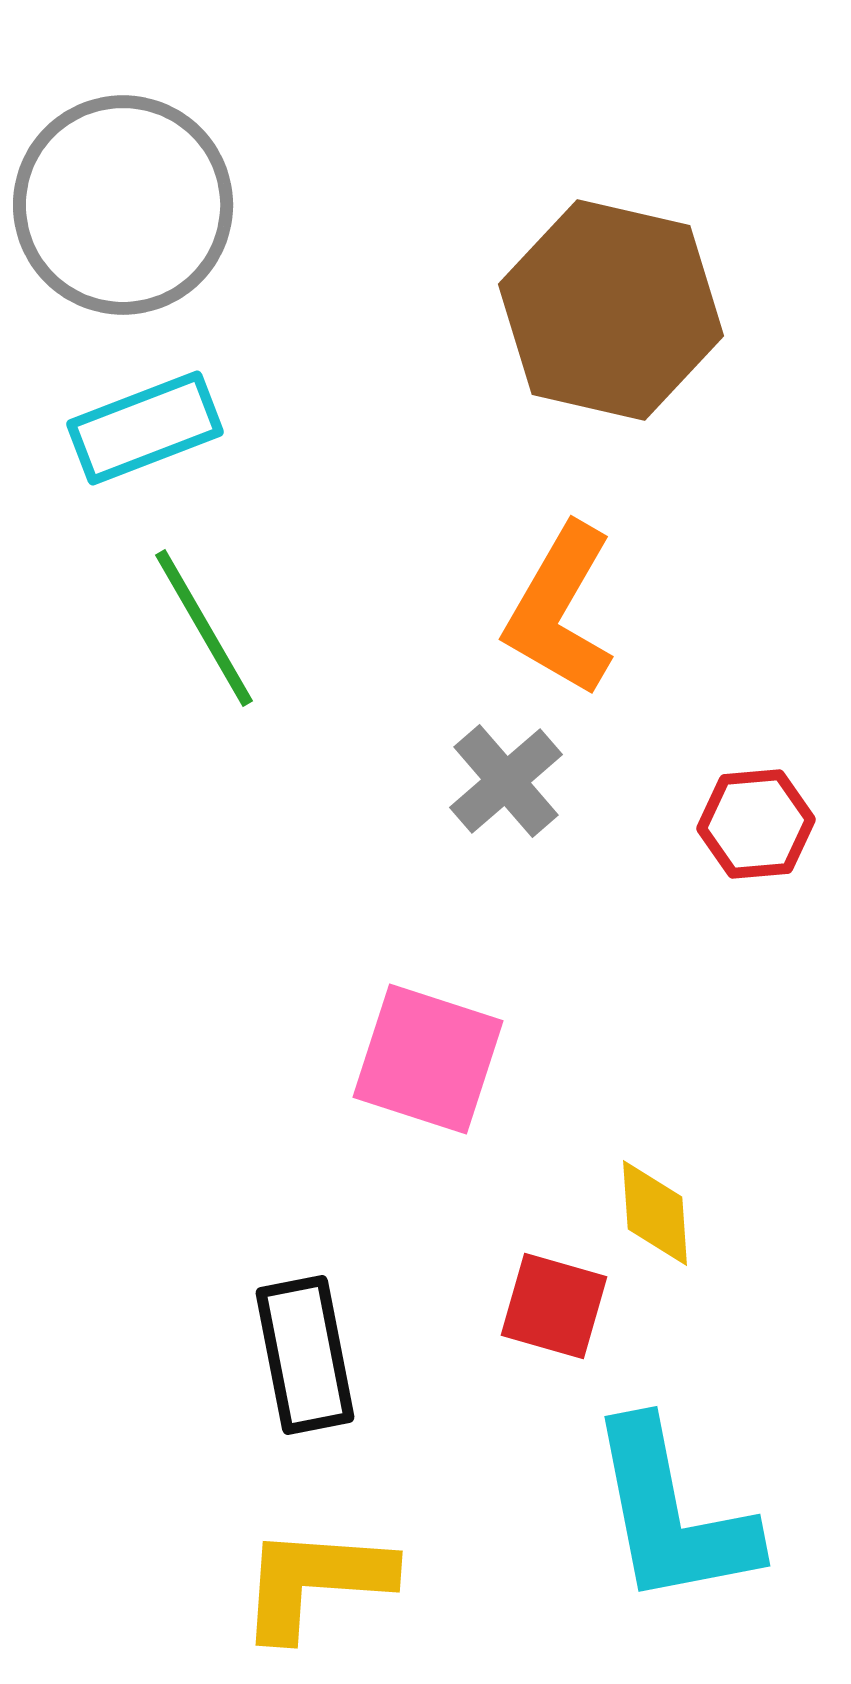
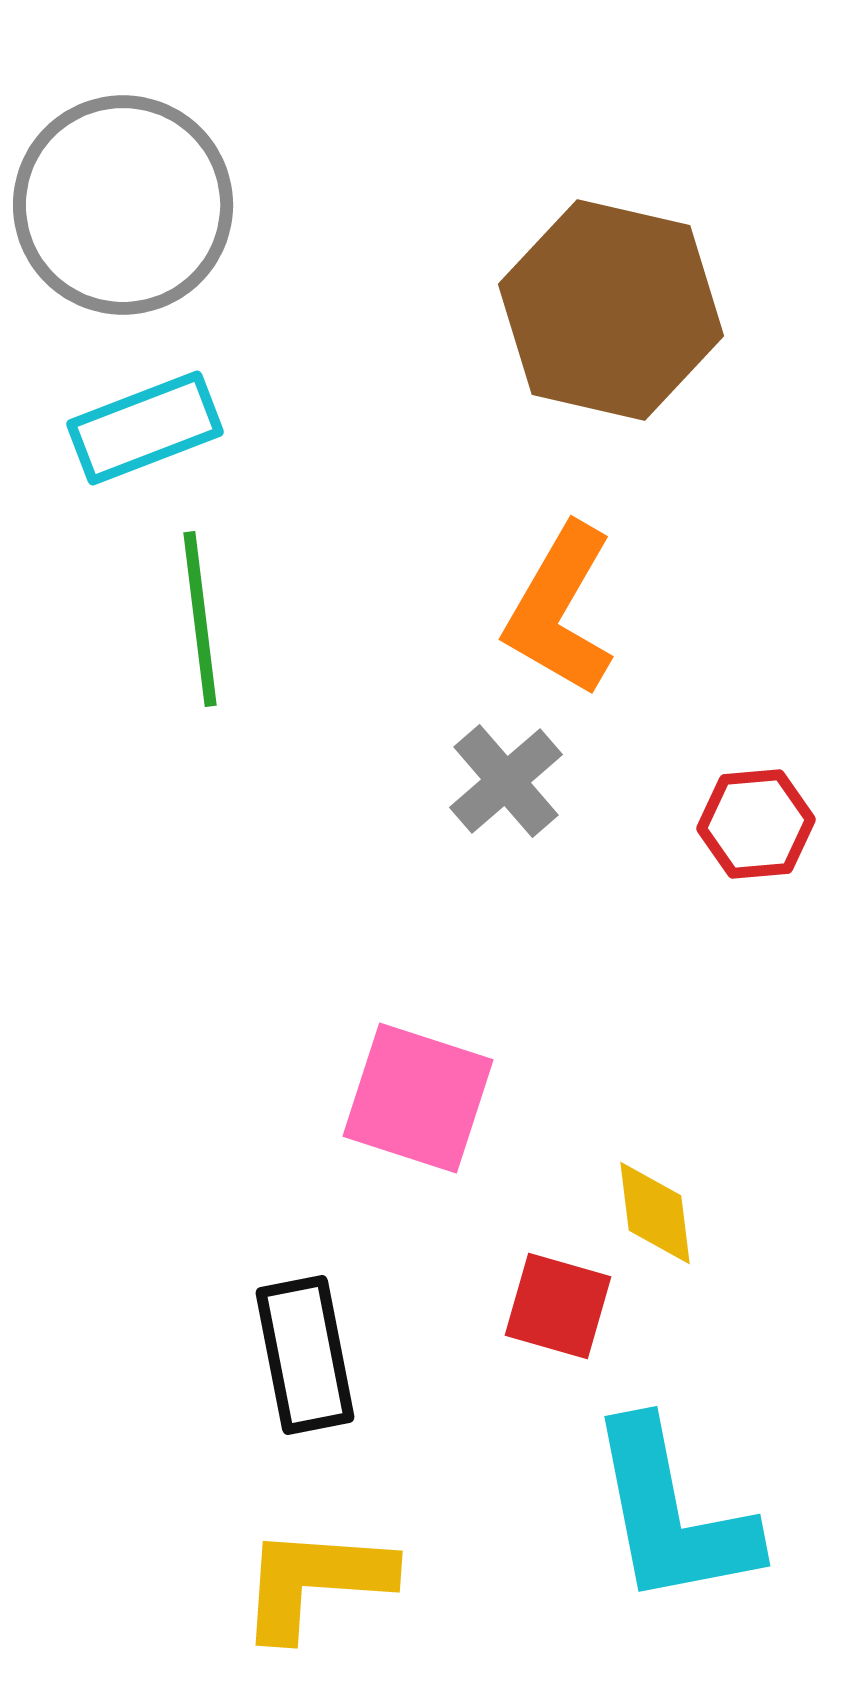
green line: moved 4 px left, 9 px up; rotated 23 degrees clockwise
pink square: moved 10 px left, 39 px down
yellow diamond: rotated 3 degrees counterclockwise
red square: moved 4 px right
